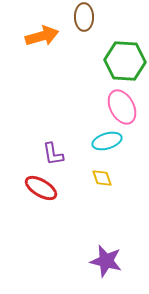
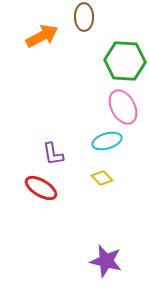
orange arrow: rotated 12 degrees counterclockwise
pink ellipse: moved 1 px right
yellow diamond: rotated 25 degrees counterclockwise
